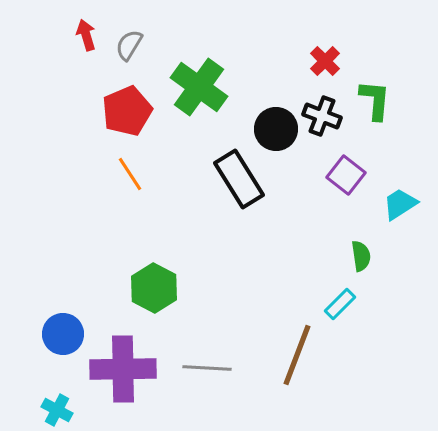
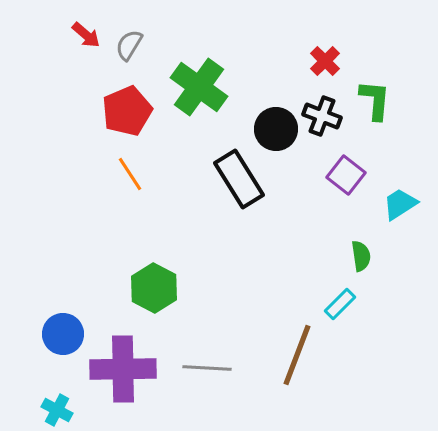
red arrow: rotated 148 degrees clockwise
